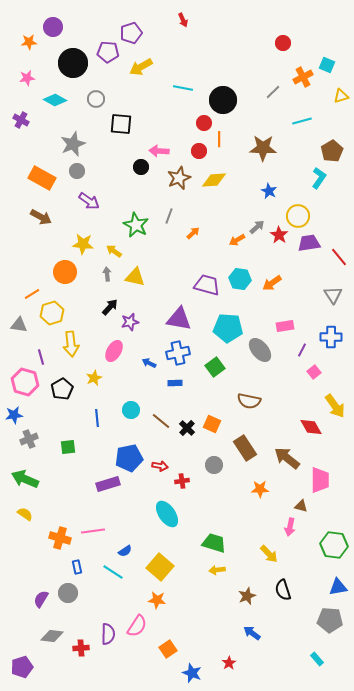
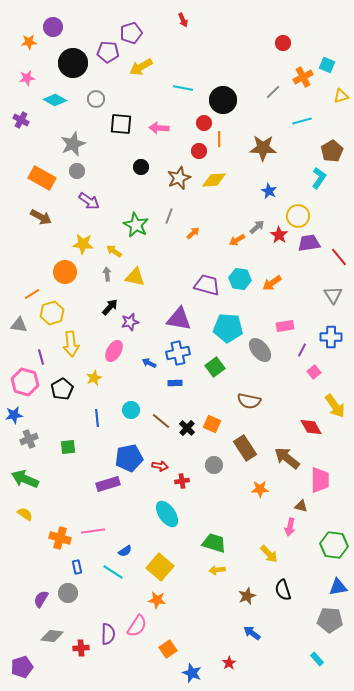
pink arrow at (159, 151): moved 23 px up
